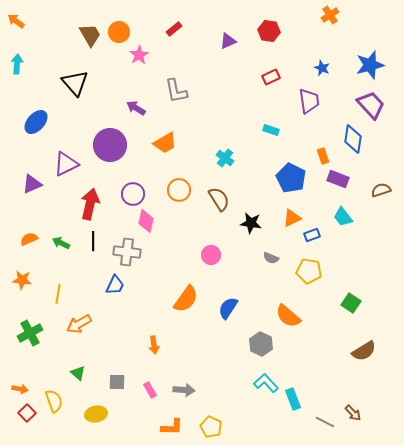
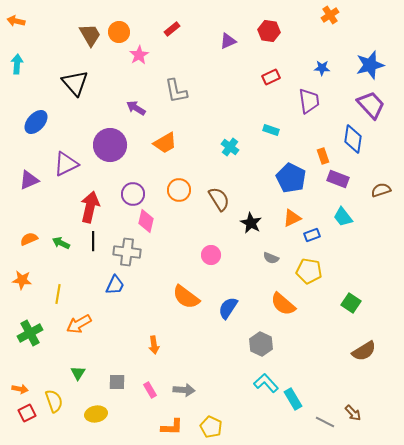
orange arrow at (16, 21): rotated 24 degrees counterclockwise
red rectangle at (174, 29): moved 2 px left
blue star at (322, 68): rotated 21 degrees counterclockwise
cyan cross at (225, 158): moved 5 px right, 11 px up
purple triangle at (32, 184): moved 3 px left, 4 px up
red arrow at (90, 204): moved 3 px down
black star at (251, 223): rotated 20 degrees clockwise
orange semicircle at (186, 299): moved 2 px up; rotated 92 degrees clockwise
orange semicircle at (288, 316): moved 5 px left, 12 px up
green triangle at (78, 373): rotated 21 degrees clockwise
cyan rectangle at (293, 399): rotated 10 degrees counterclockwise
red square at (27, 413): rotated 18 degrees clockwise
